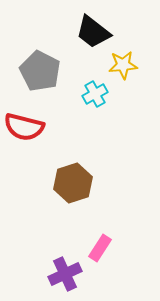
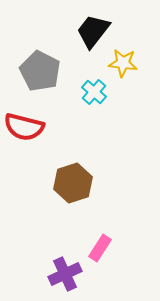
black trapezoid: moved 1 px up; rotated 90 degrees clockwise
yellow star: moved 2 px up; rotated 12 degrees clockwise
cyan cross: moved 1 px left, 2 px up; rotated 20 degrees counterclockwise
